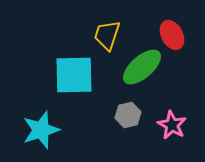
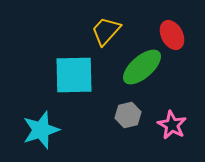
yellow trapezoid: moved 1 px left, 4 px up; rotated 24 degrees clockwise
